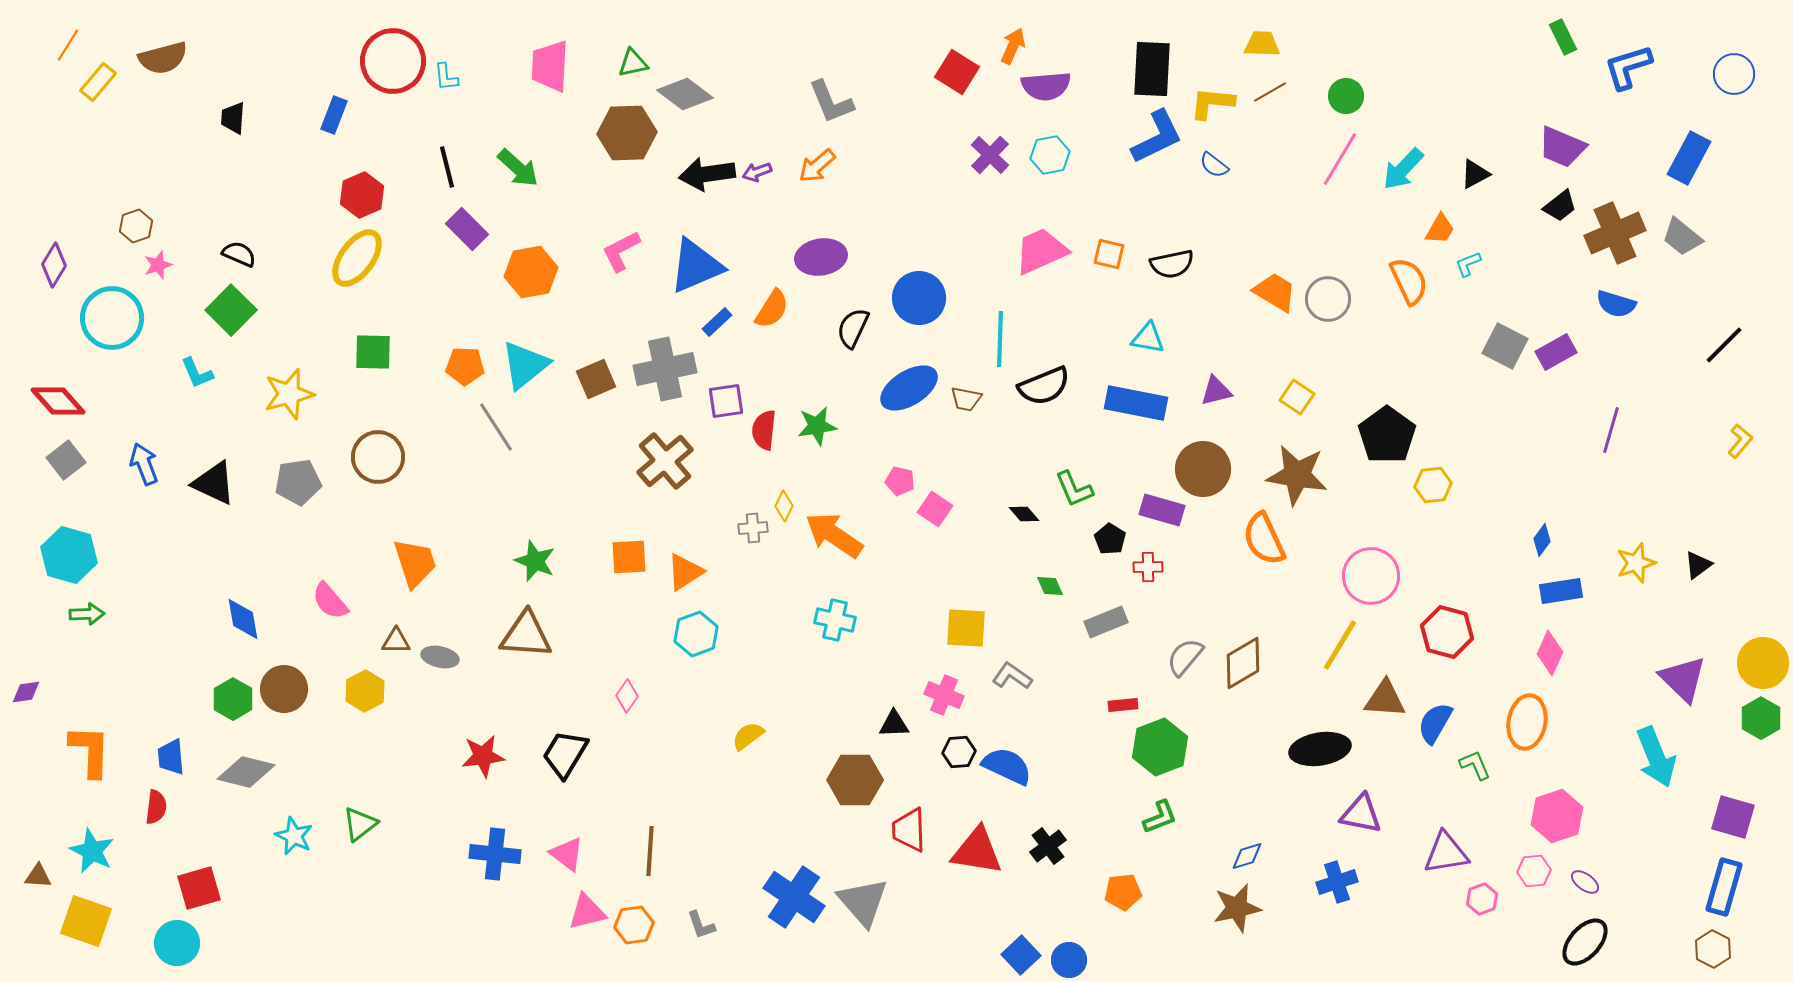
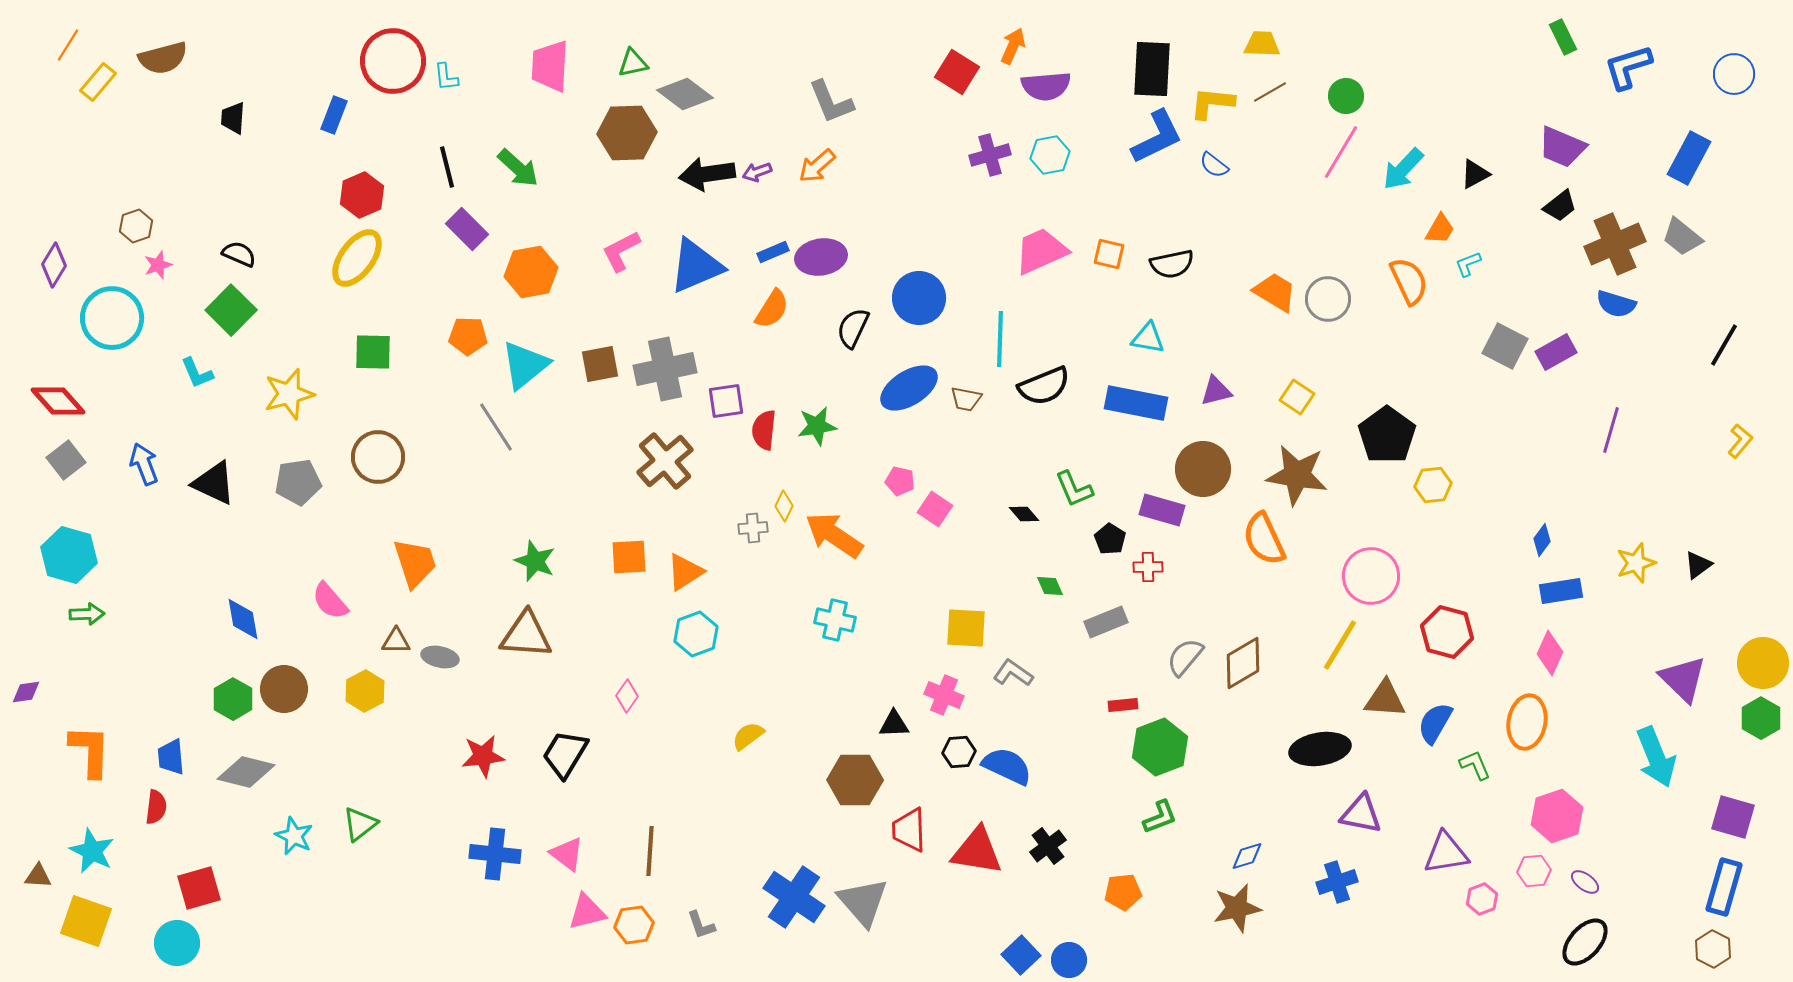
purple cross at (990, 155): rotated 30 degrees clockwise
pink line at (1340, 159): moved 1 px right, 7 px up
brown cross at (1615, 233): moved 11 px down
blue rectangle at (717, 322): moved 56 px right, 70 px up; rotated 20 degrees clockwise
black line at (1724, 345): rotated 15 degrees counterclockwise
orange pentagon at (465, 366): moved 3 px right, 30 px up
brown square at (596, 379): moved 4 px right, 15 px up; rotated 12 degrees clockwise
gray L-shape at (1012, 676): moved 1 px right, 3 px up
